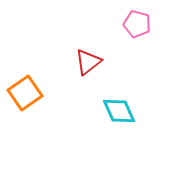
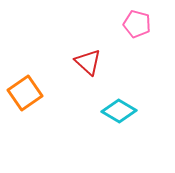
red triangle: rotated 40 degrees counterclockwise
cyan diamond: rotated 36 degrees counterclockwise
